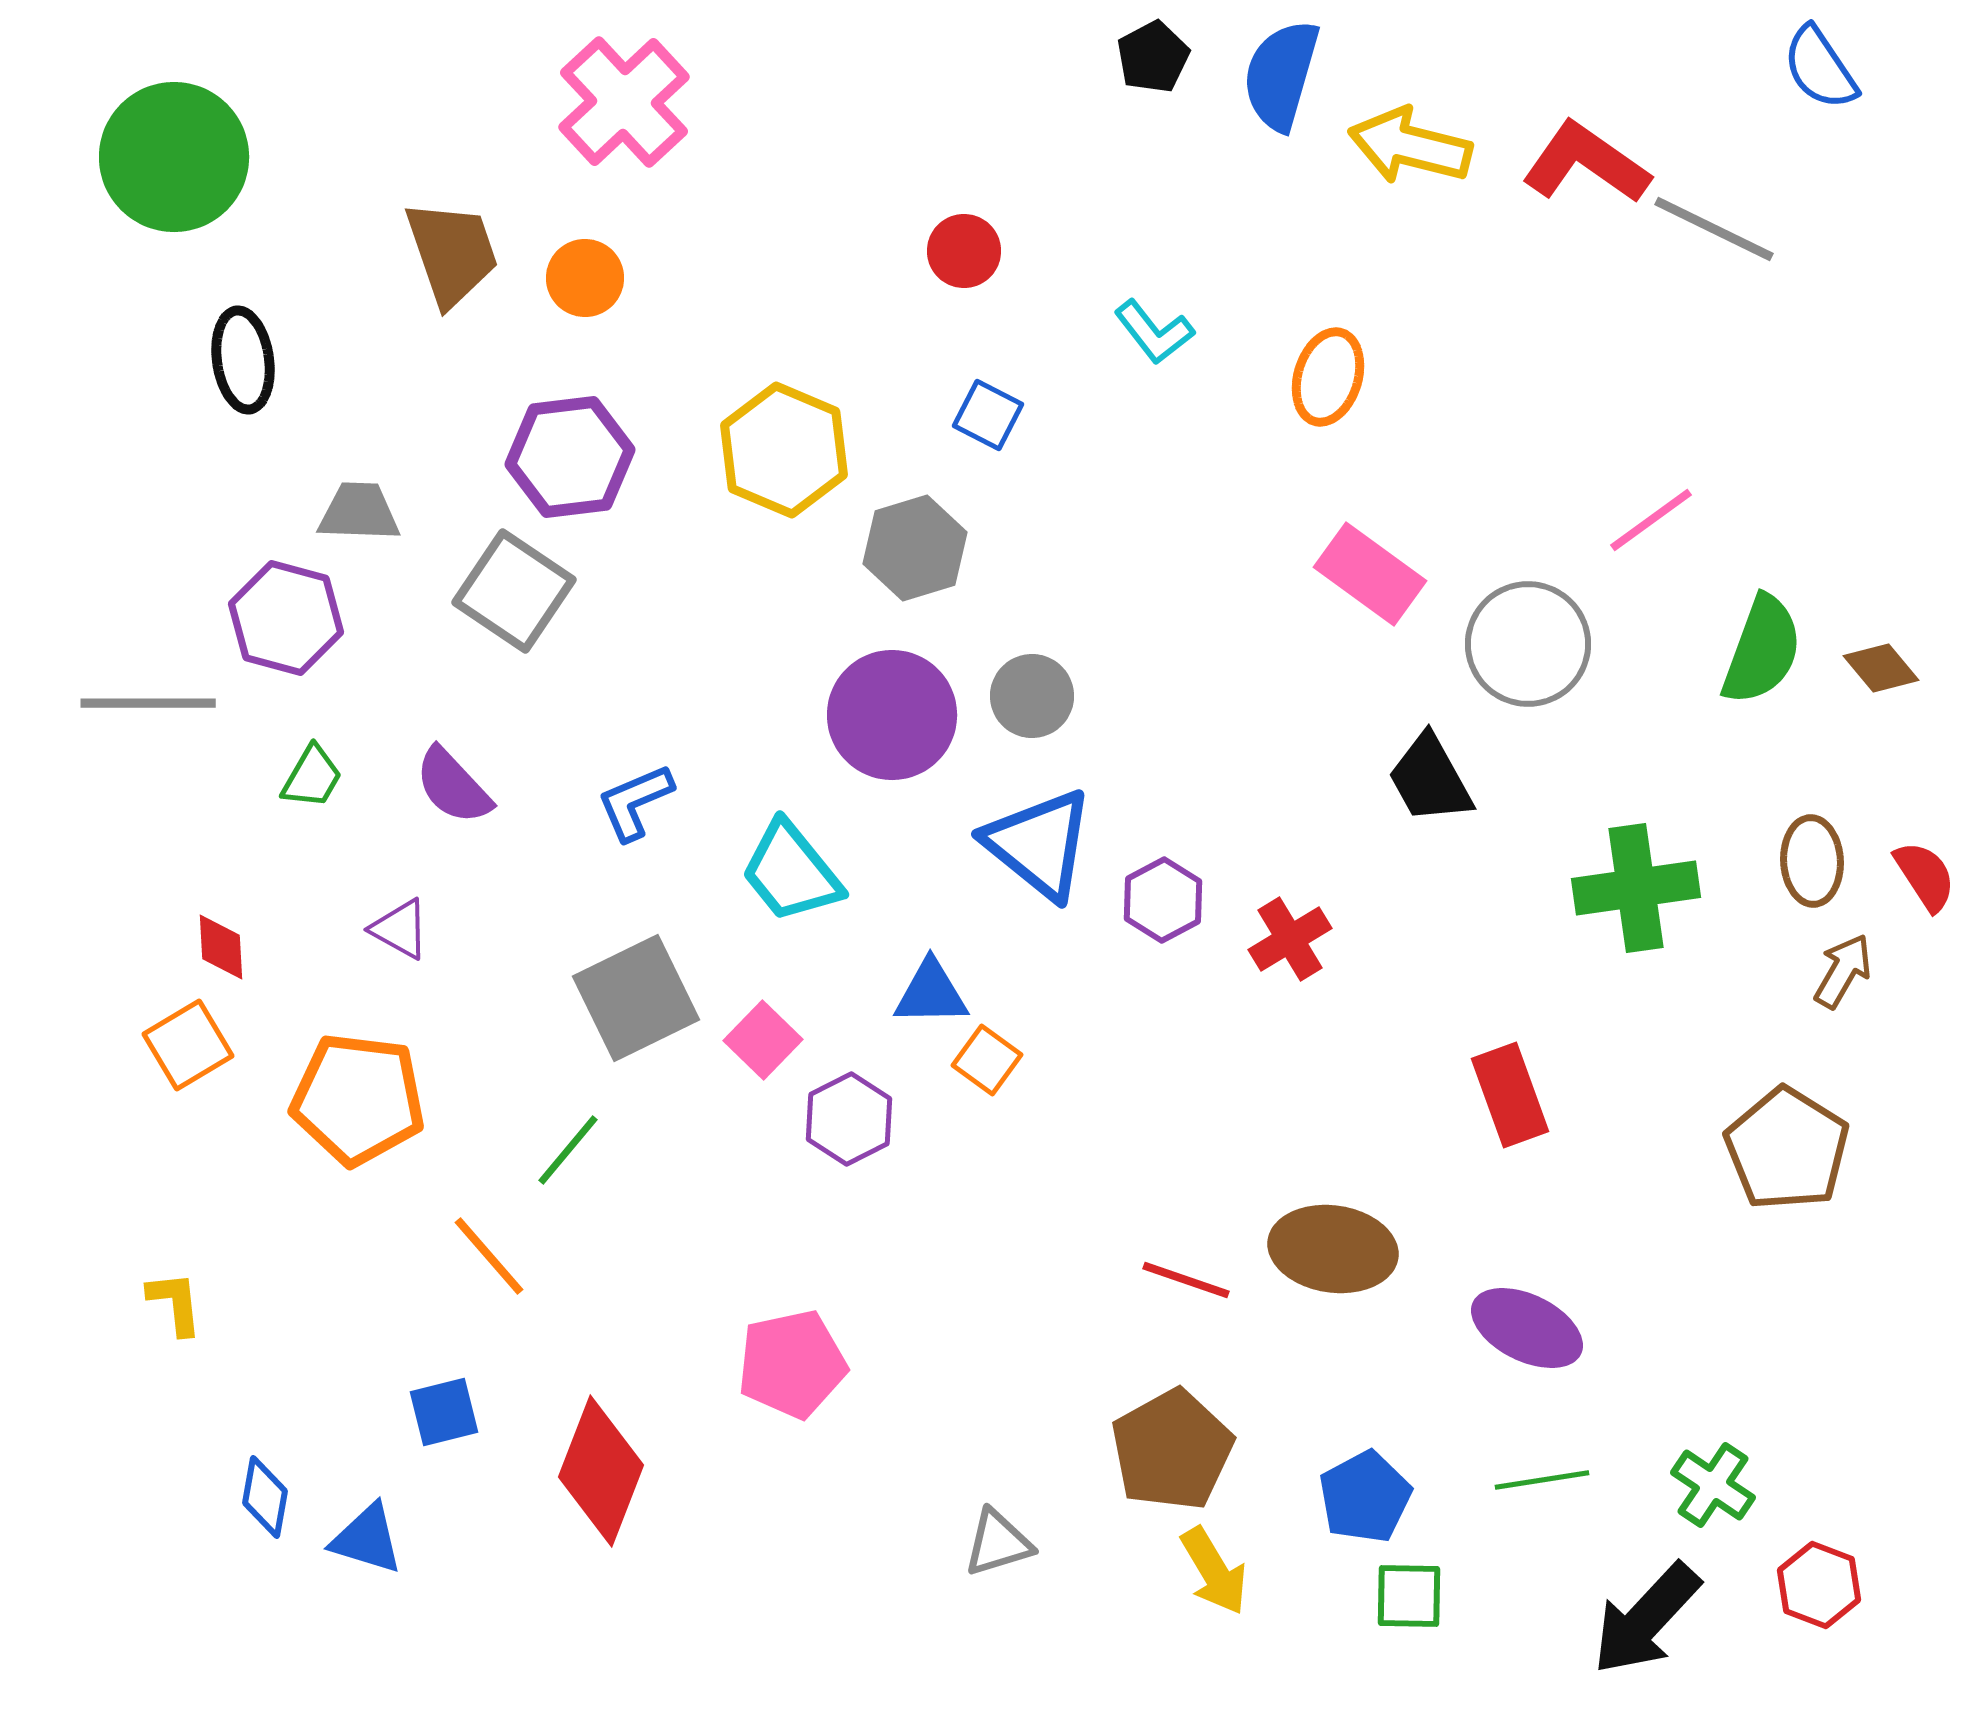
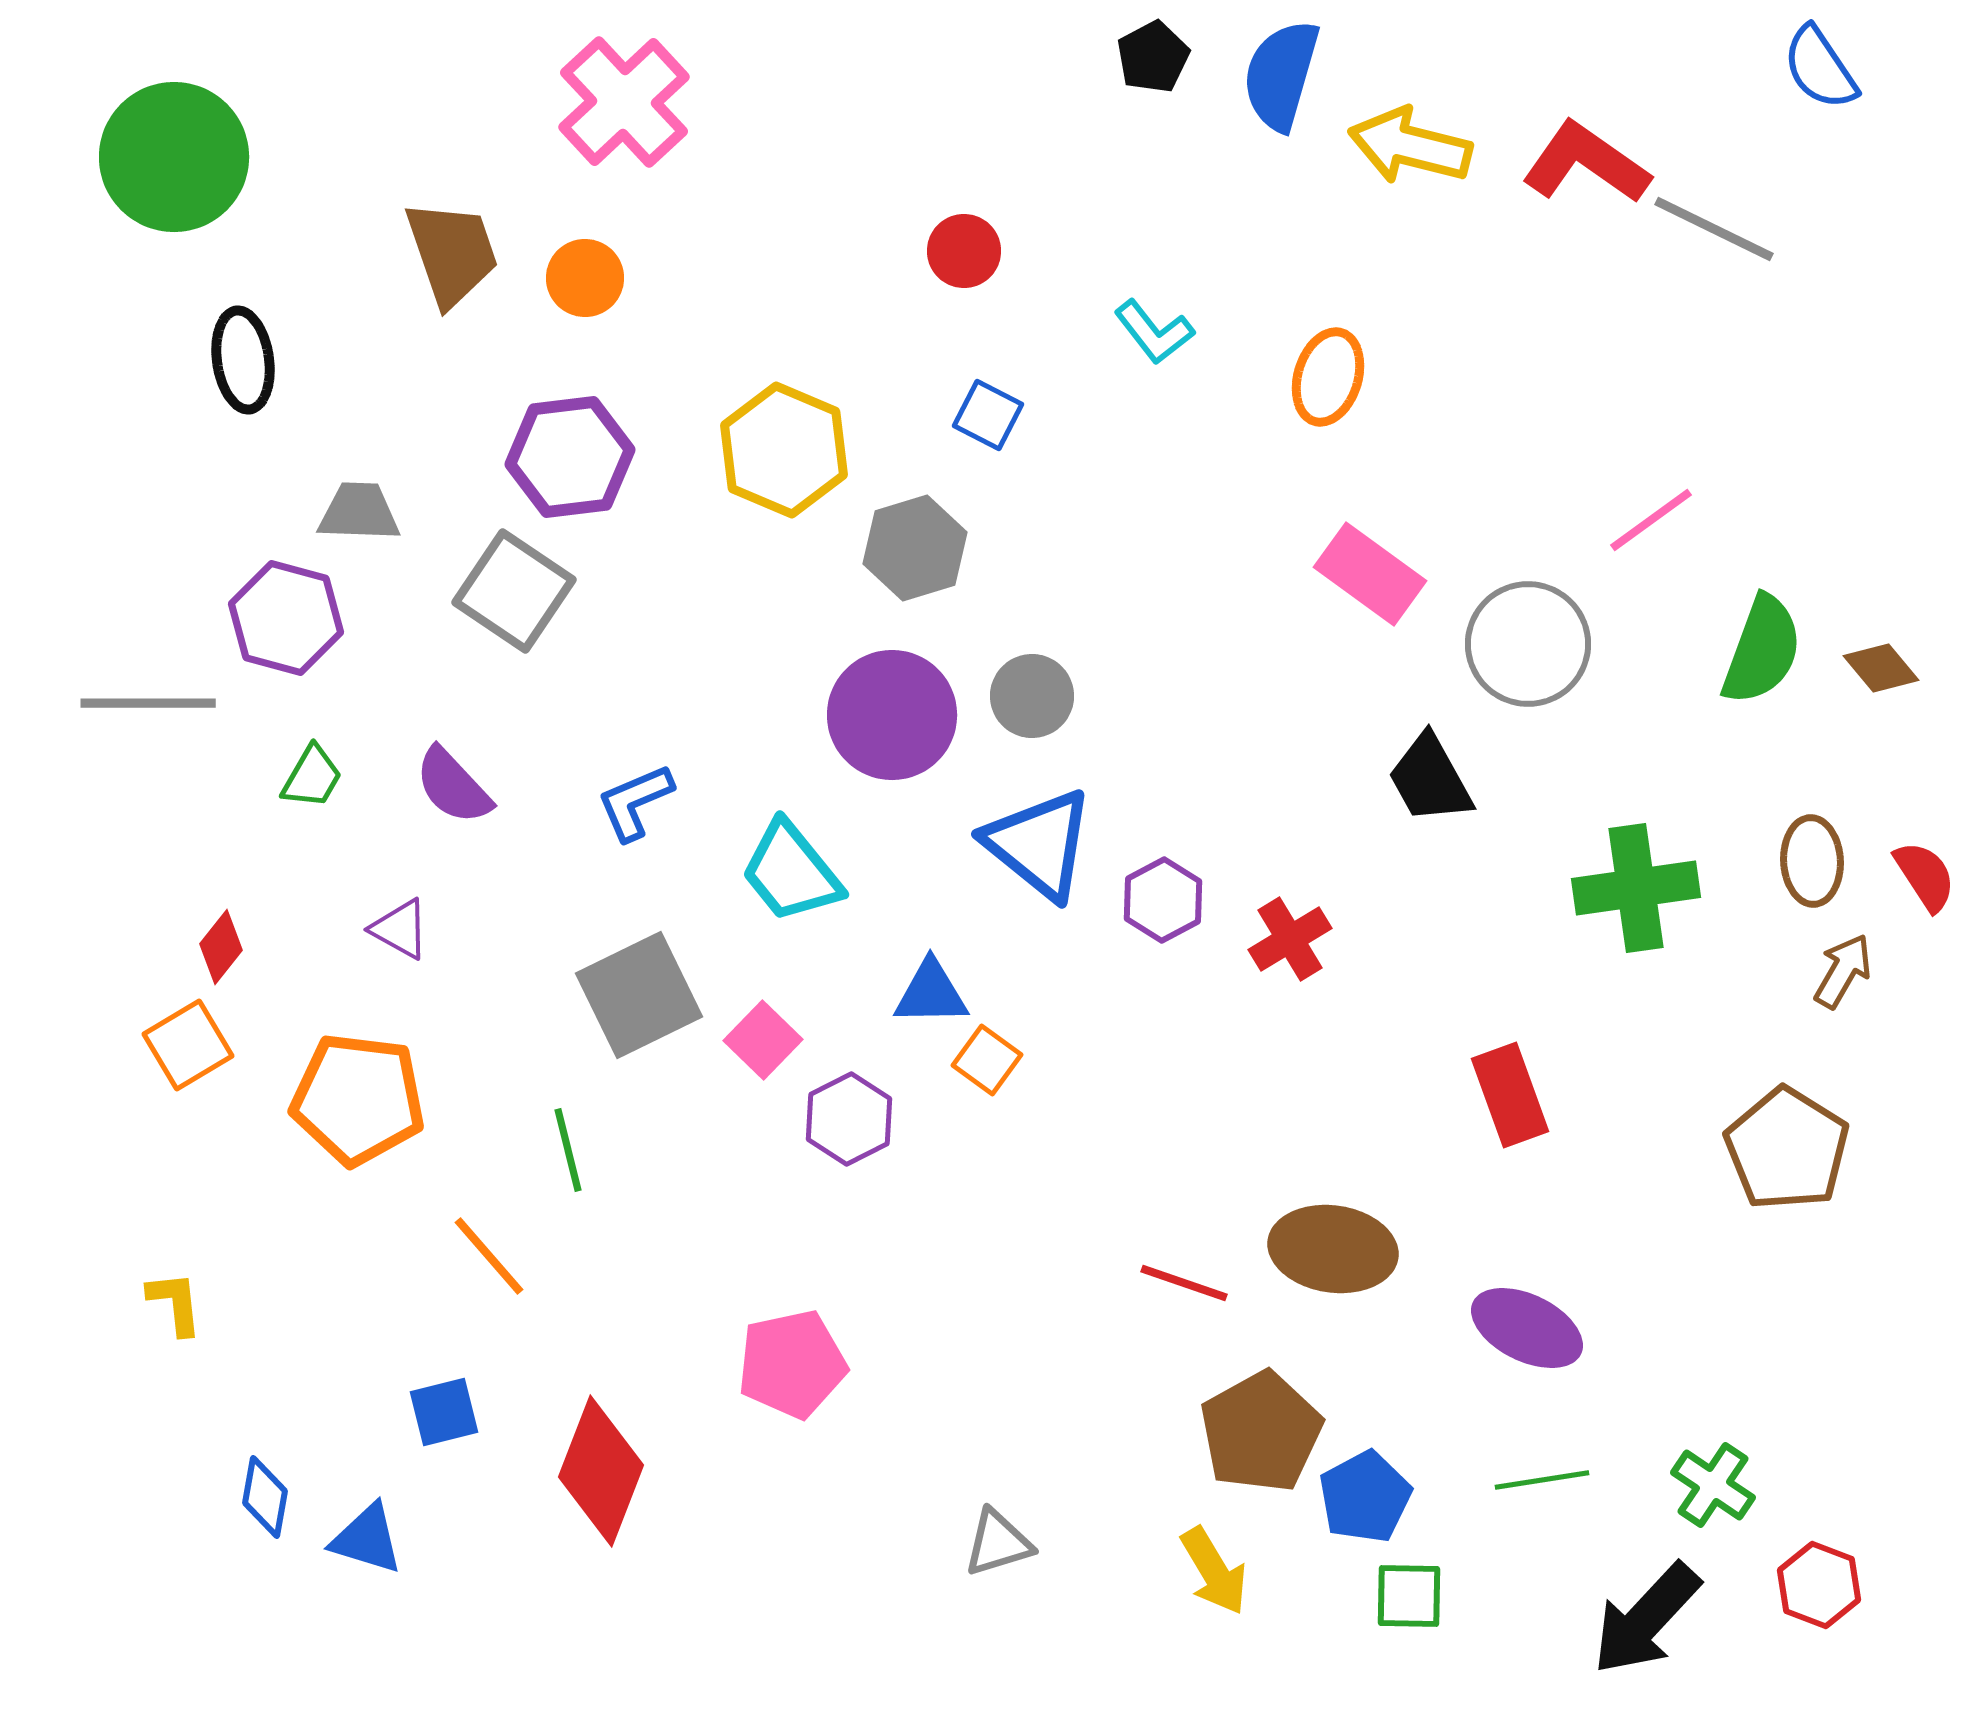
red diamond at (221, 947): rotated 42 degrees clockwise
gray square at (636, 998): moved 3 px right, 3 px up
green line at (568, 1150): rotated 54 degrees counterclockwise
red line at (1186, 1280): moved 2 px left, 3 px down
brown pentagon at (1172, 1450): moved 89 px right, 18 px up
